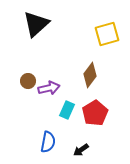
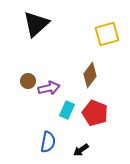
red pentagon: rotated 20 degrees counterclockwise
